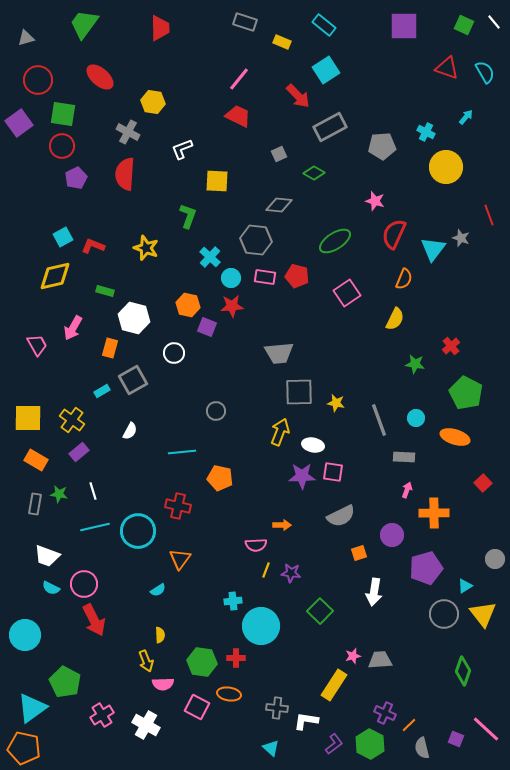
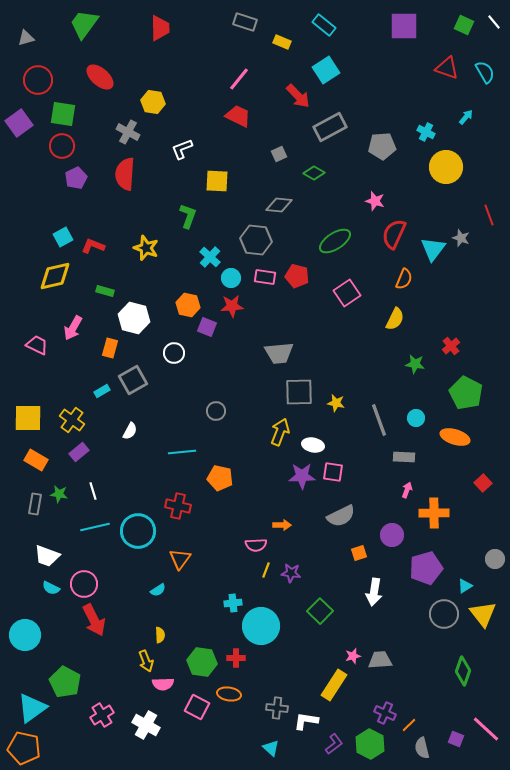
pink trapezoid at (37, 345): rotated 35 degrees counterclockwise
cyan cross at (233, 601): moved 2 px down
